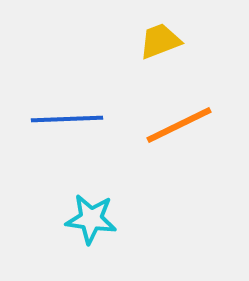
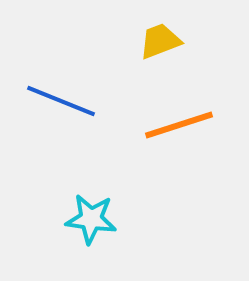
blue line: moved 6 px left, 18 px up; rotated 24 degrees clockwise
orange line: rotated 8 degrees clockwise
